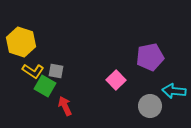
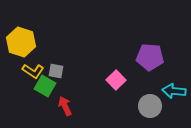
purple pentagon: rotated 16 degrees clockwise
